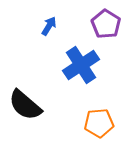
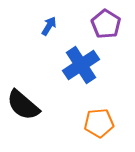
black semicircle: moved 2 px left
